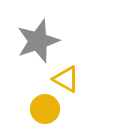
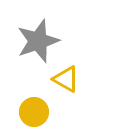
yellow circle: moved 11 px left, 3 px down
